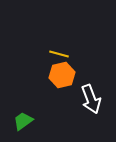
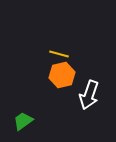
white arrow: moved 2 px left, 4 px up; rotated 40 degrees clockwise
